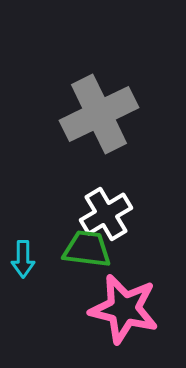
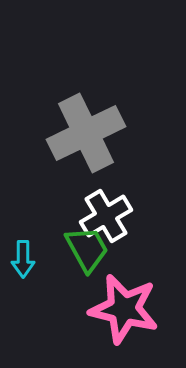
gray cross: moved 13 px left, 19 px down
white cross: moved 2 px down
green trapezoid: rotated 54 degrees clockwise
